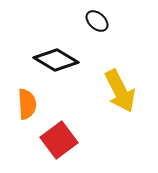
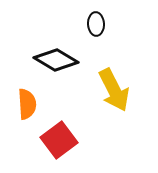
black ellipse: moved 1 px left, 3 px down; rotated 45 degrees clockwise
yellow arrow: moved 6 px left, 1 px up
